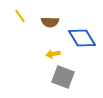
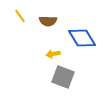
brown semicircle: moved 2 px left, 1 px up
